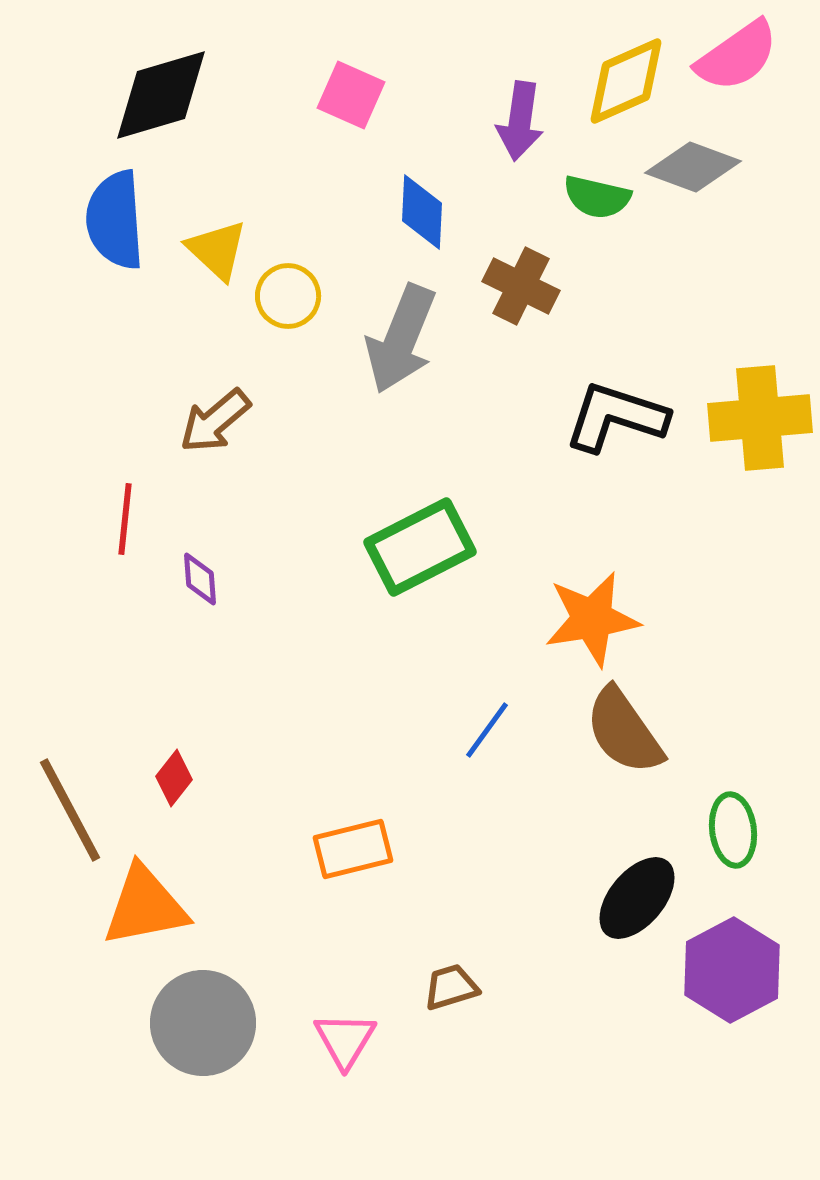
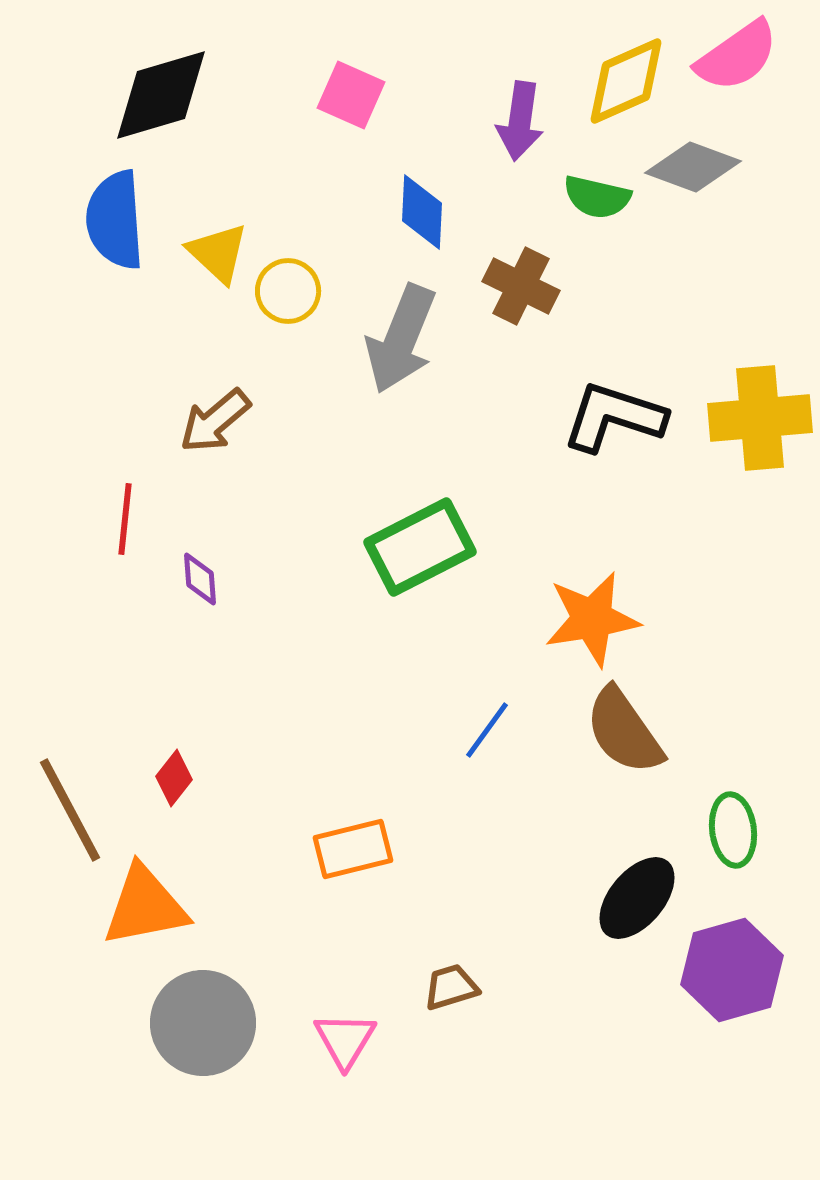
yellow triangle: moved 1 px right, 3 px down
yellow circle: moved 5 px up
black L-shape: moved 2 px left
purple hexagon: rotated 12 degrees clockwise
